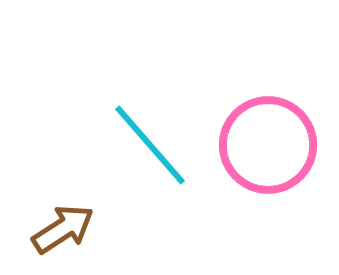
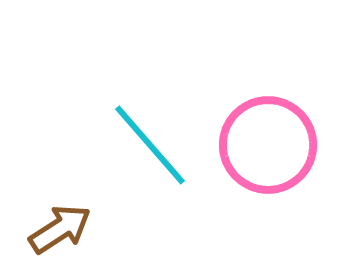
brown arrow: moved 3 px left
